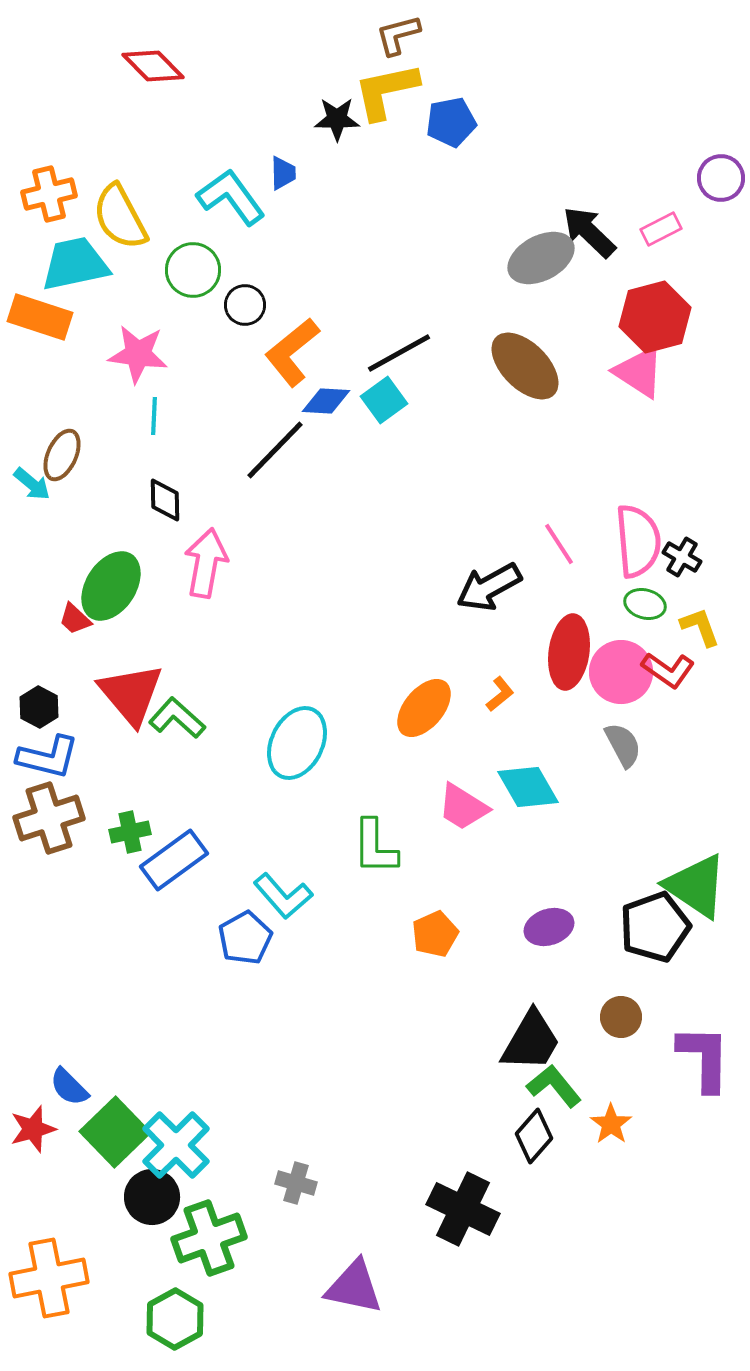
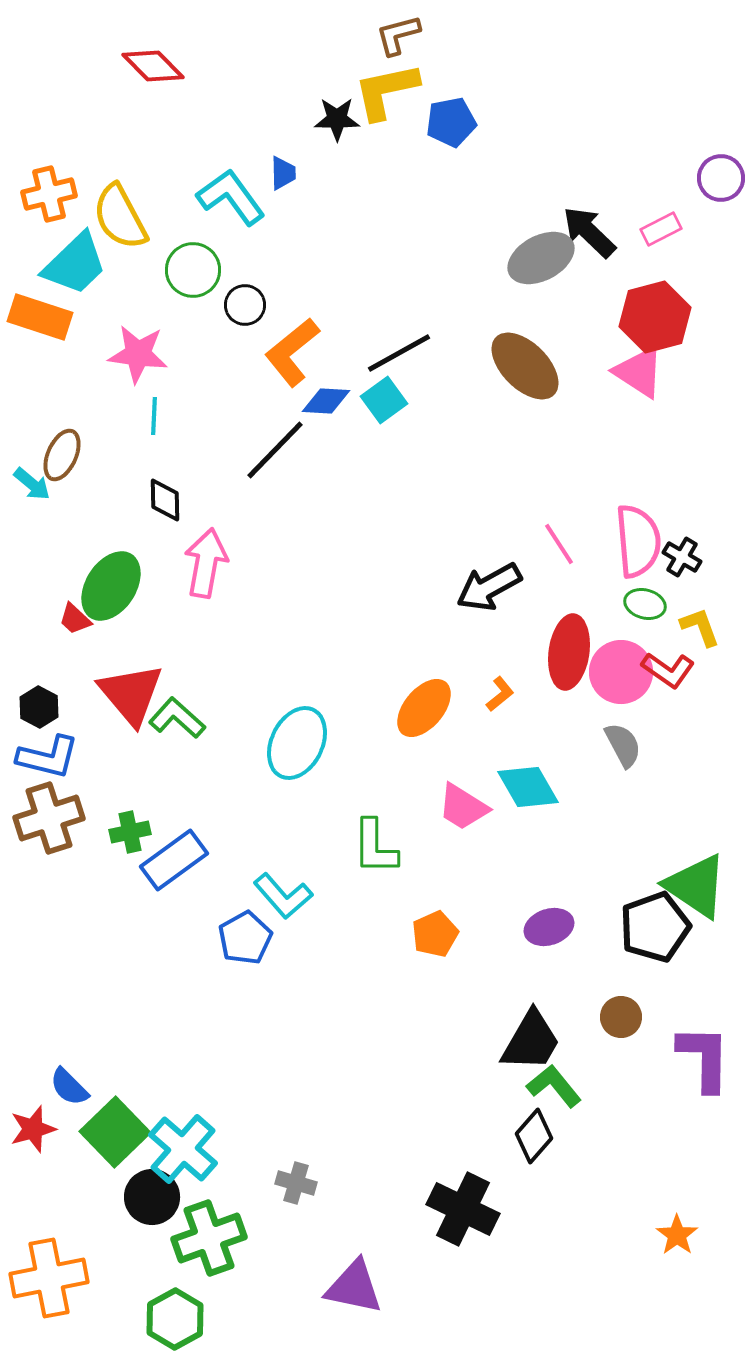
cyan trapezoid at (75, 264): rotated 148 degrees clockwise
orange star at (611, 1124): moved 66 px right, 111 px down
cyan cross at (176, 1145): moved 7 px right, 4 px down; rotated 4 degrees counterclockwise
